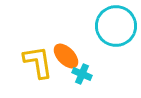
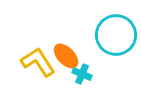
cyan circle: moved 9 px down
yellow L-shape: rotated 24 degrees counterclockwise
